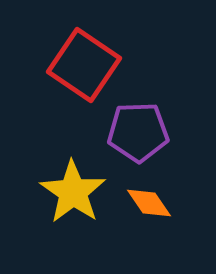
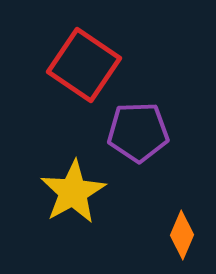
yellow star: rotated 8 degrees clockwise
orange diamond: moved 33 px right, 32 px down; rotated 57 degrees clockwise
